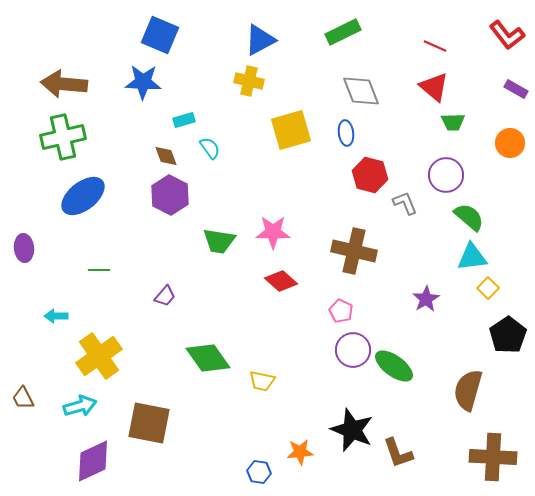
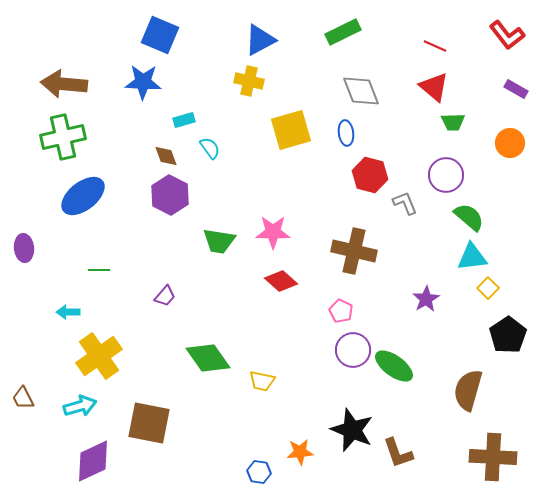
cyan arrow at (56, 316): moved 12 px right, 4 px up
